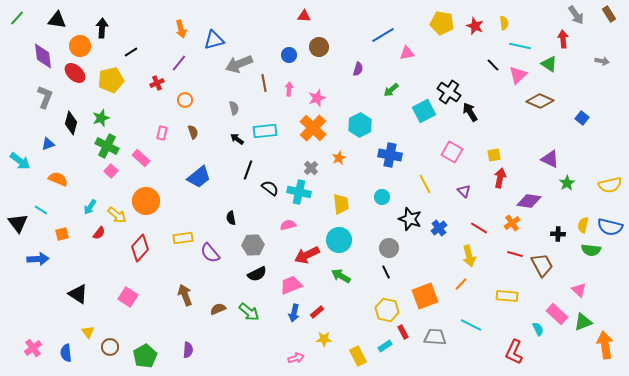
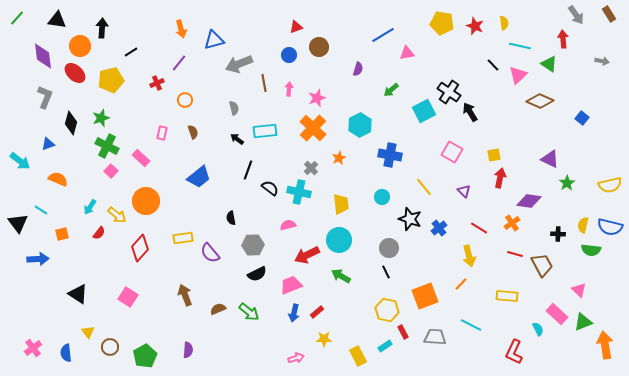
red triangle at (304, 16): moved 8 px left, 11 px down; rotated 24 degrees counterclockwise
yellow line at (425, 184): moved 1 px left, 3 px down; rotated 12 degrees counterclockwise
